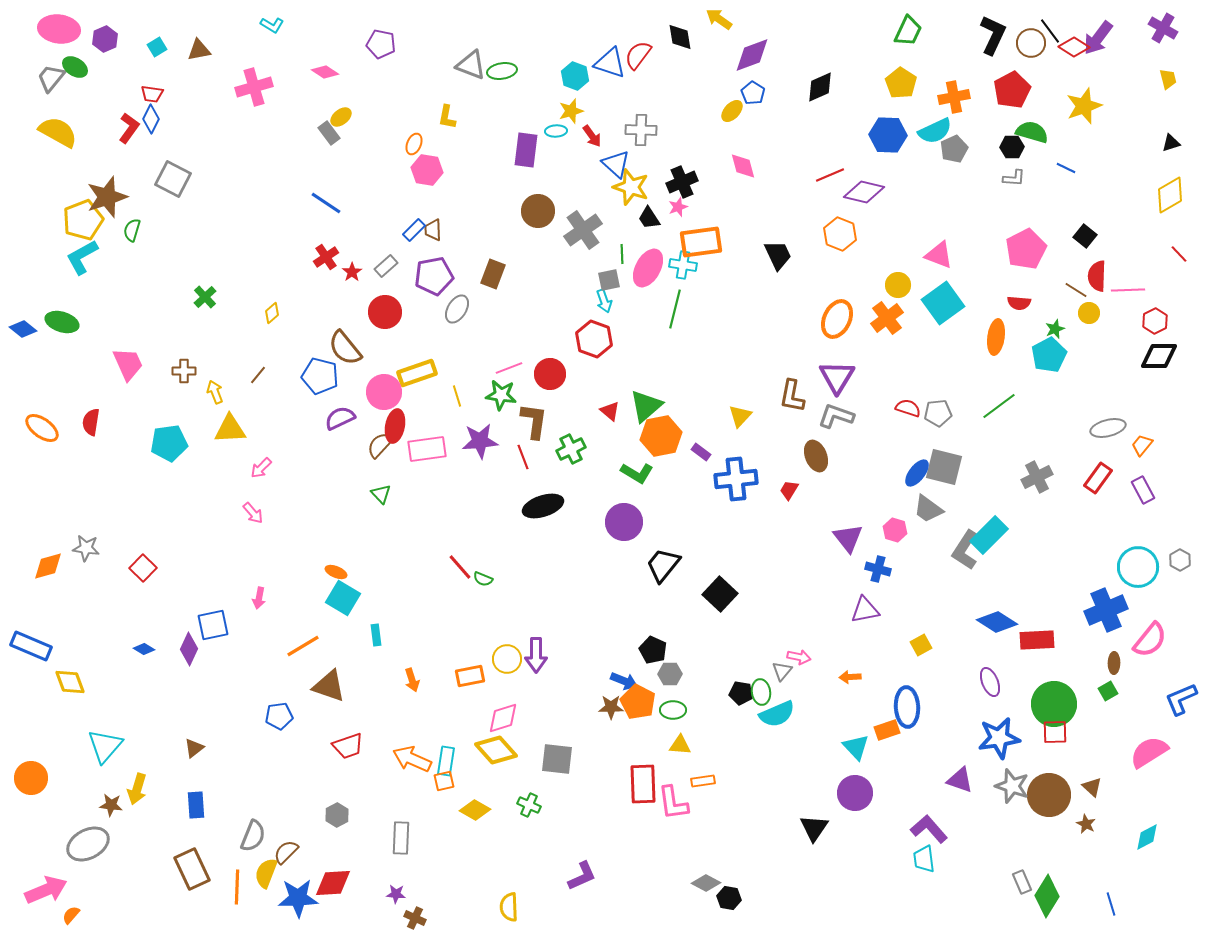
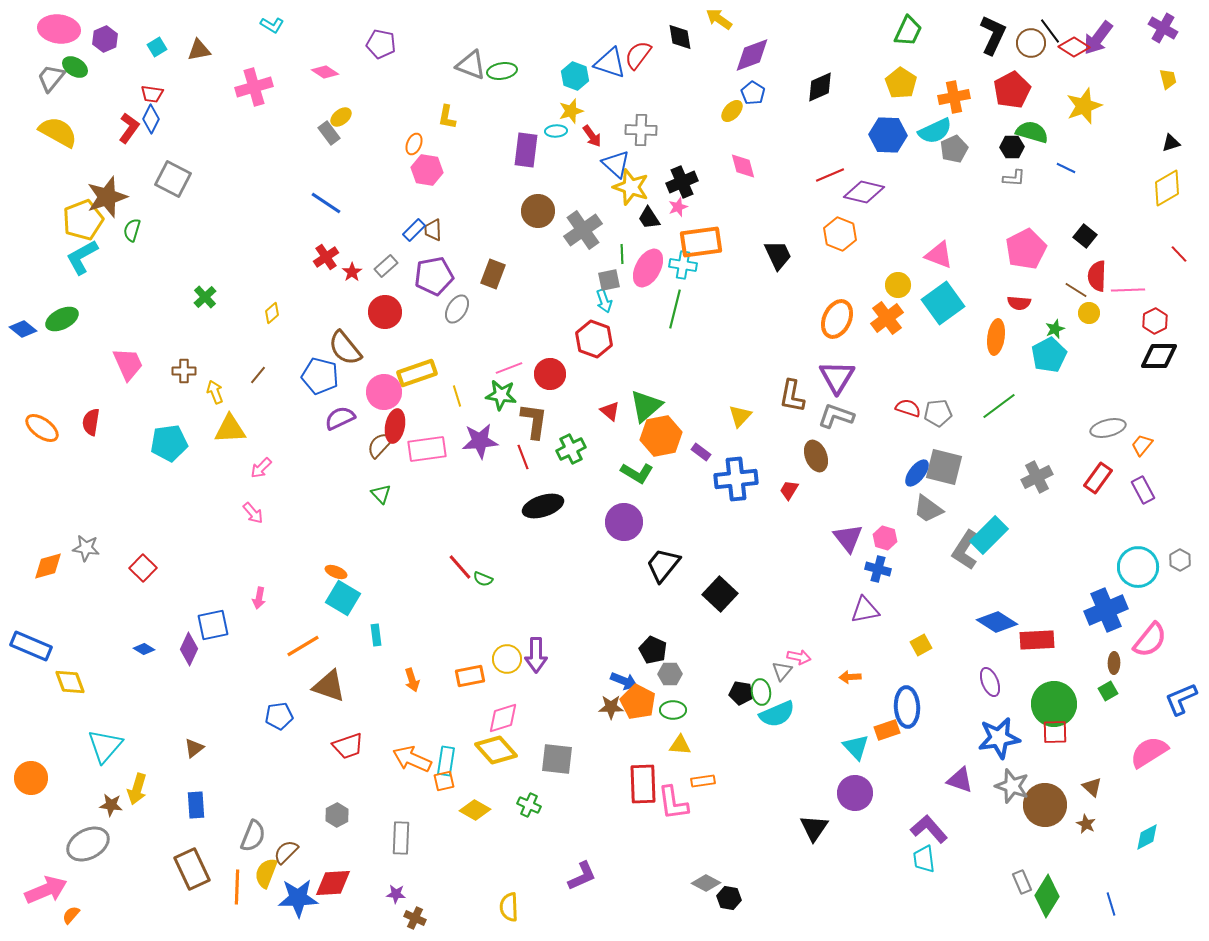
yellow diamond at (1170, 195): moved 3 px left, 7 px up
green ellipse at (62, 322): moved 3 px up; rotated 44 degrees counterclockwise
pink hexagon at (895, 530): moved 10 px left, 8 px down
brown circle at (1049, 795): moved 4 px left, 10 px down
